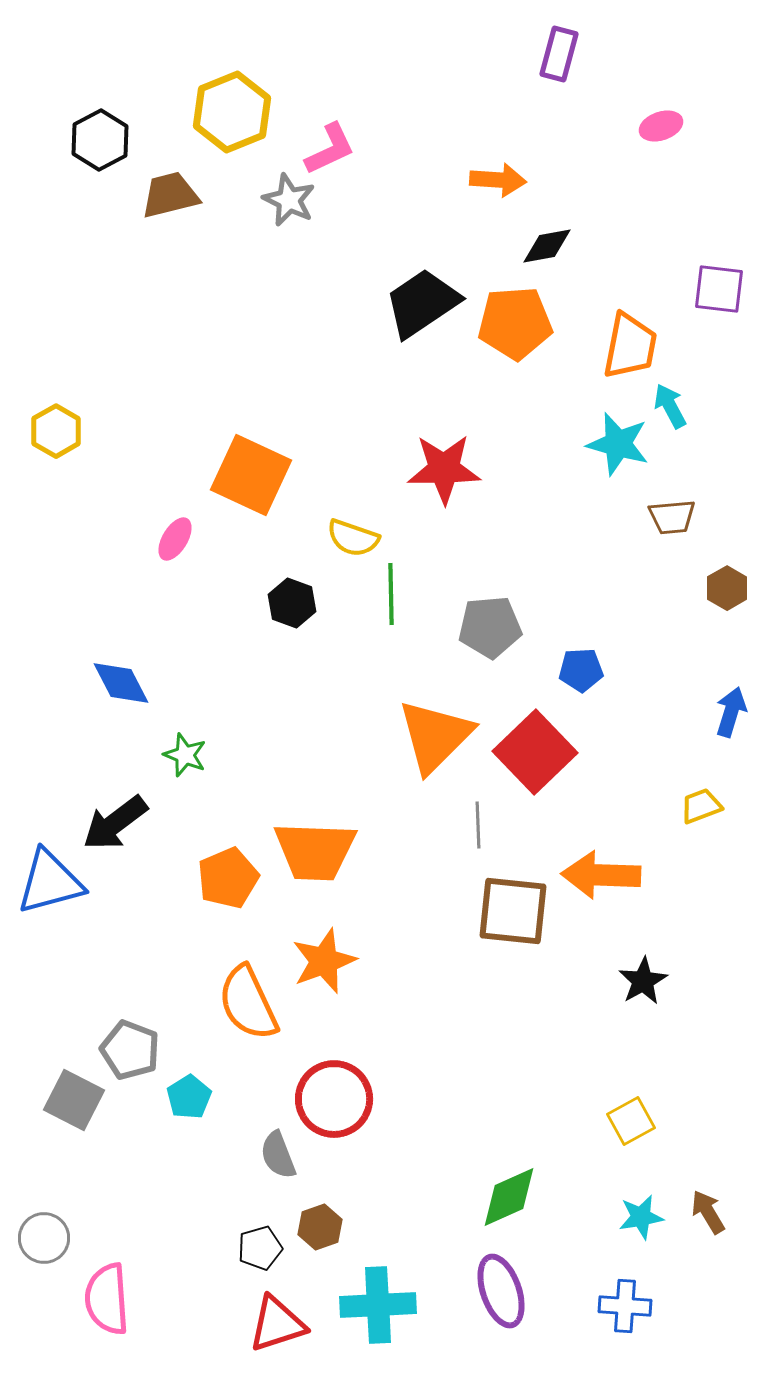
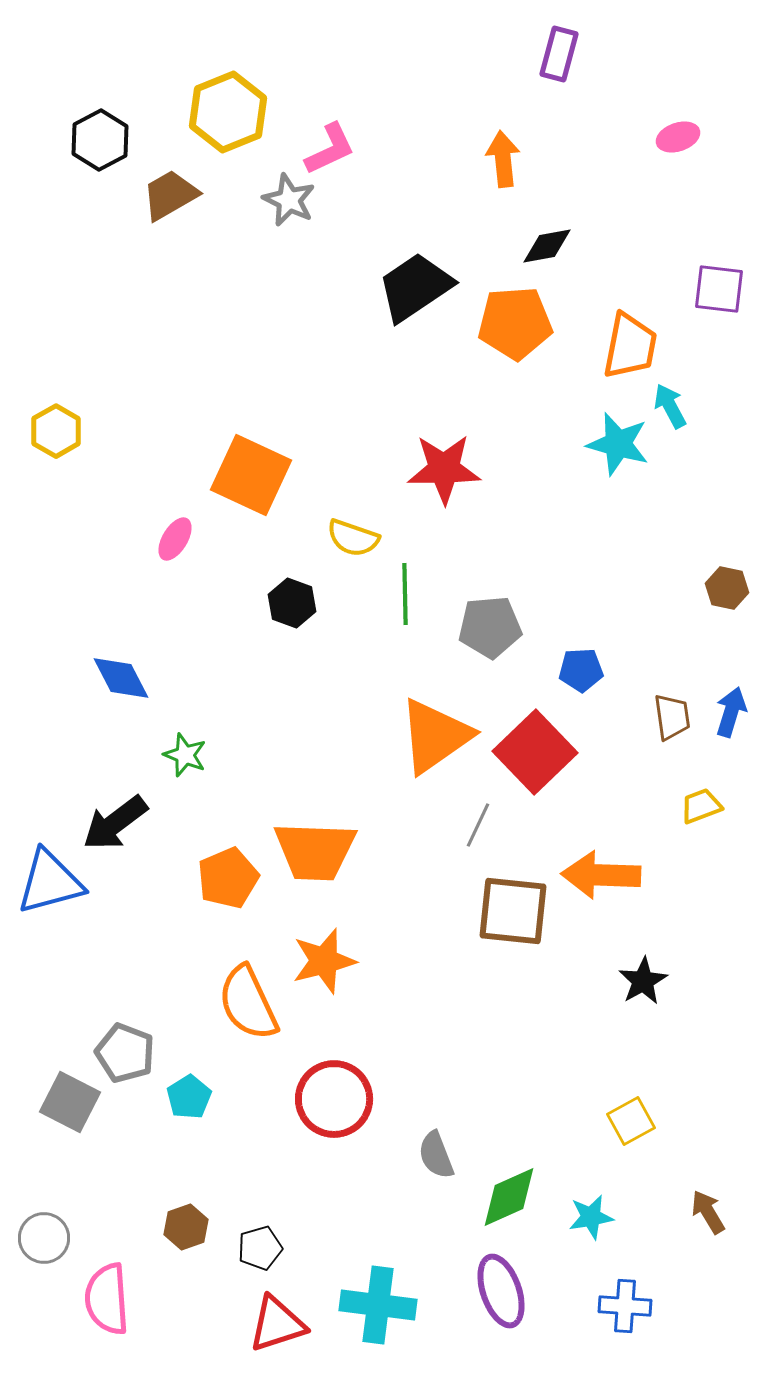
yellow hexagon at (232, 112): moved 4 px left
pink ellipse at (661, 126): moved 17 px right, 11 px down
orange arrow at (498, 180): moved 5 px right, 21 px up; rotated 100 degrees counterclockwise
brown trapezoid at (170, 195): rotated 16 degrees counterclockwise
black trapezoid at (422, 303): moved 7 px left, 16 px up
brown trapezoid at (672, 517): moved 200 px down; rotated 93 degrees counterclockwise
brown hexagon at (727, 588): rotated 18 degrees counterclockwise
green line at (391, 594): moved 14 px right
blue diamond at (121, 683): moved 5 px up
orange triangle at (435, 736): rotated 10 degrees clockwise
gray line at (478, 825): rotated 27 degrees clockwise
orange star at (324, 961): rotated 6 degrees clockwise
gray pentagon at (130, 1050): moved 5 px left, 3 px down
gray square at (74, 1100): moved 4 px left, 2 px down
gray semicircle at (278, 1155): moved 158 px right
cyan star at (641, 1217): moved 50 px left
brown hexagon at (320, 1227): moved 134 px left
cyan cross at (378, 1305): rotated 10 degrees clockwise
